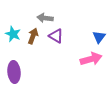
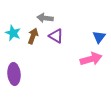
cyan star: moved 1 px up
purple ellipse: moved 2 px down
